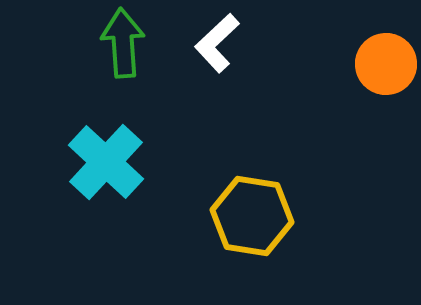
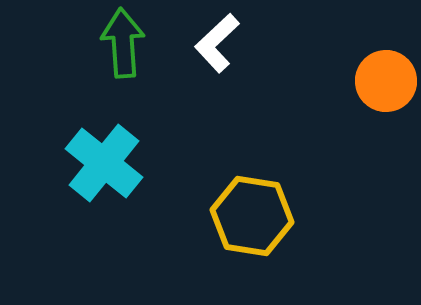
orange circle: moved 17 px down
cyan cross: moved 2 px left, 1 px down; rotated 4 degrees counterclockwise
